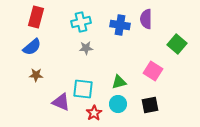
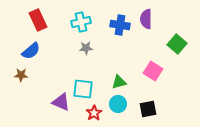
red rectangle: moved 2 px right, 3 px down; rotated 40 degrees counterclockwise
blue semicircle: moved 1 px left, 4 px down
brown star: moved 15 px left
black square: moved 2 px left, 4 px down
